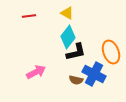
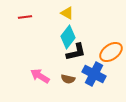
red line: moved 4 px left, 1 px down
orange ellipse: rotated 75 degrees clockwise
pink arrow: moved 4 px right, 4 px down; rotated 120 degrees counterclockwise
brown semicircle: moved 8 px left, 1 px up
